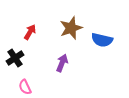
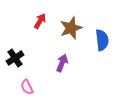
red arrow: moved 10 px right, 11 px up
blue semicircle: rotated 110 degrees counterclockwise
pink semicircle: moved 2 px right
